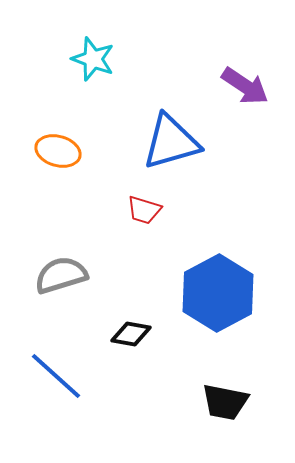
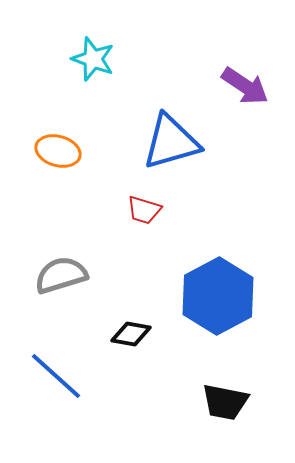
blue hexagon: moved 3 px down
